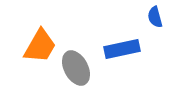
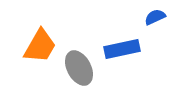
blue semicircle: rotated 80 degrees clockwise
gray ellipse: moved 3 px right
